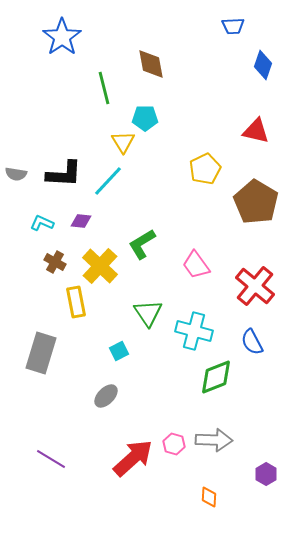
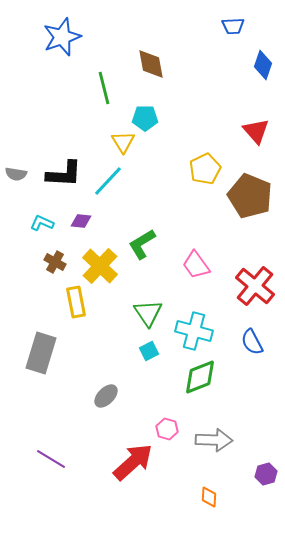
blue star: rotated 15 degrees clockwise
red triangle: rotated 36 degrees clockwise
brown pentagon: moved 6 px left, 6 px up; rotated 9 degrees counterclockwise
cyan square: moved 30 px right
green diamond: moved 16 px left
pink hexagon: moved 7 px left, 15 px up
red arrow: moved 4 px down
purple hexagon: rotated 15 degrees clockwise
